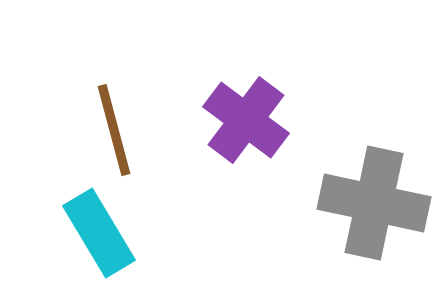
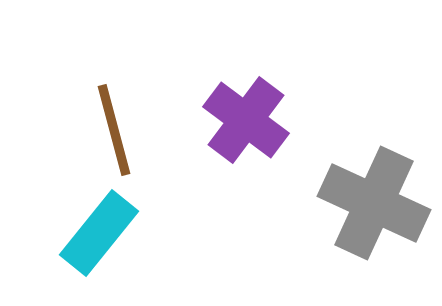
gray cross: rotated 13 degrees clockwise
cyan rectangle: rotated 70 degrees clockwise
